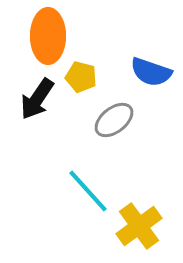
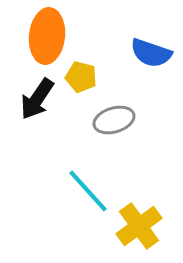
orange ellipse: moved 1 px left; rotated 6 degrees clockwise
blue semicircle: moved 19 px up
gray ellipse: rotated 21 degrees clockwise
